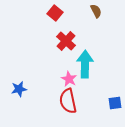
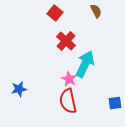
cyan arrow: rotated 24 degrees clockwise
